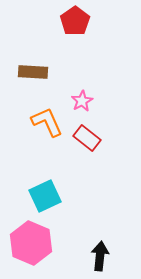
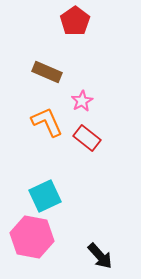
brown rectangle: moved 14 px right; rotated 20 degrees clockwise
pink hexagon: moved 1 px right, 6 px up; rotated 12 degrees counterclockwise
black arrow: rotated 132 degrees clockwise
